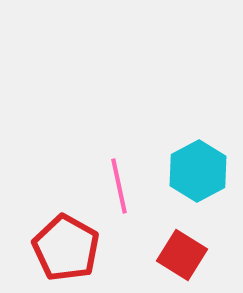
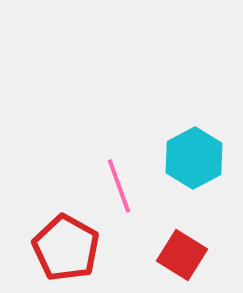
cyan hexagon: moved 4 px left, 13 px up
pink line: rotated 8 degrees counterclockwise
